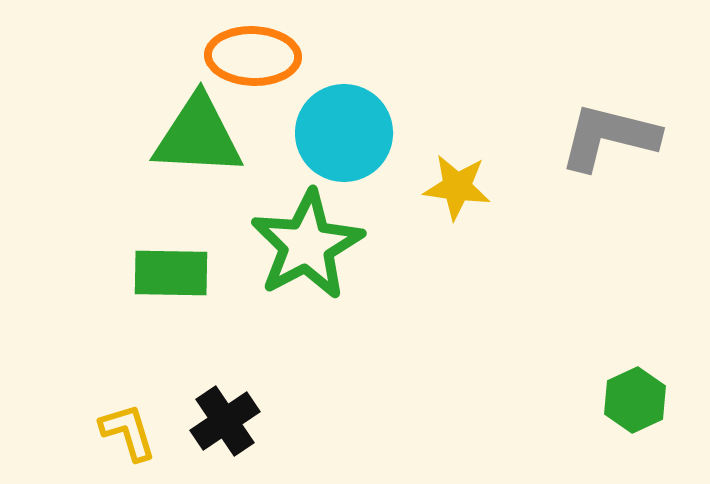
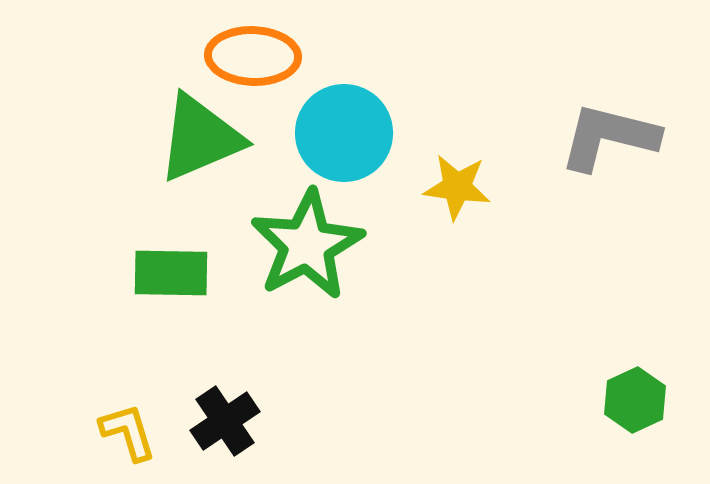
green triangle: moved 2 px right, 2 px down; rotated 26 degrees counterclockwise
